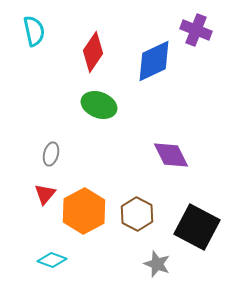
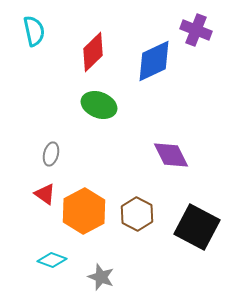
red diamond: rotated 12 degrees clockwise
red triangle: rotated 35 degrees counterclockwise
gray star: moved 56 px left, 13 px down
